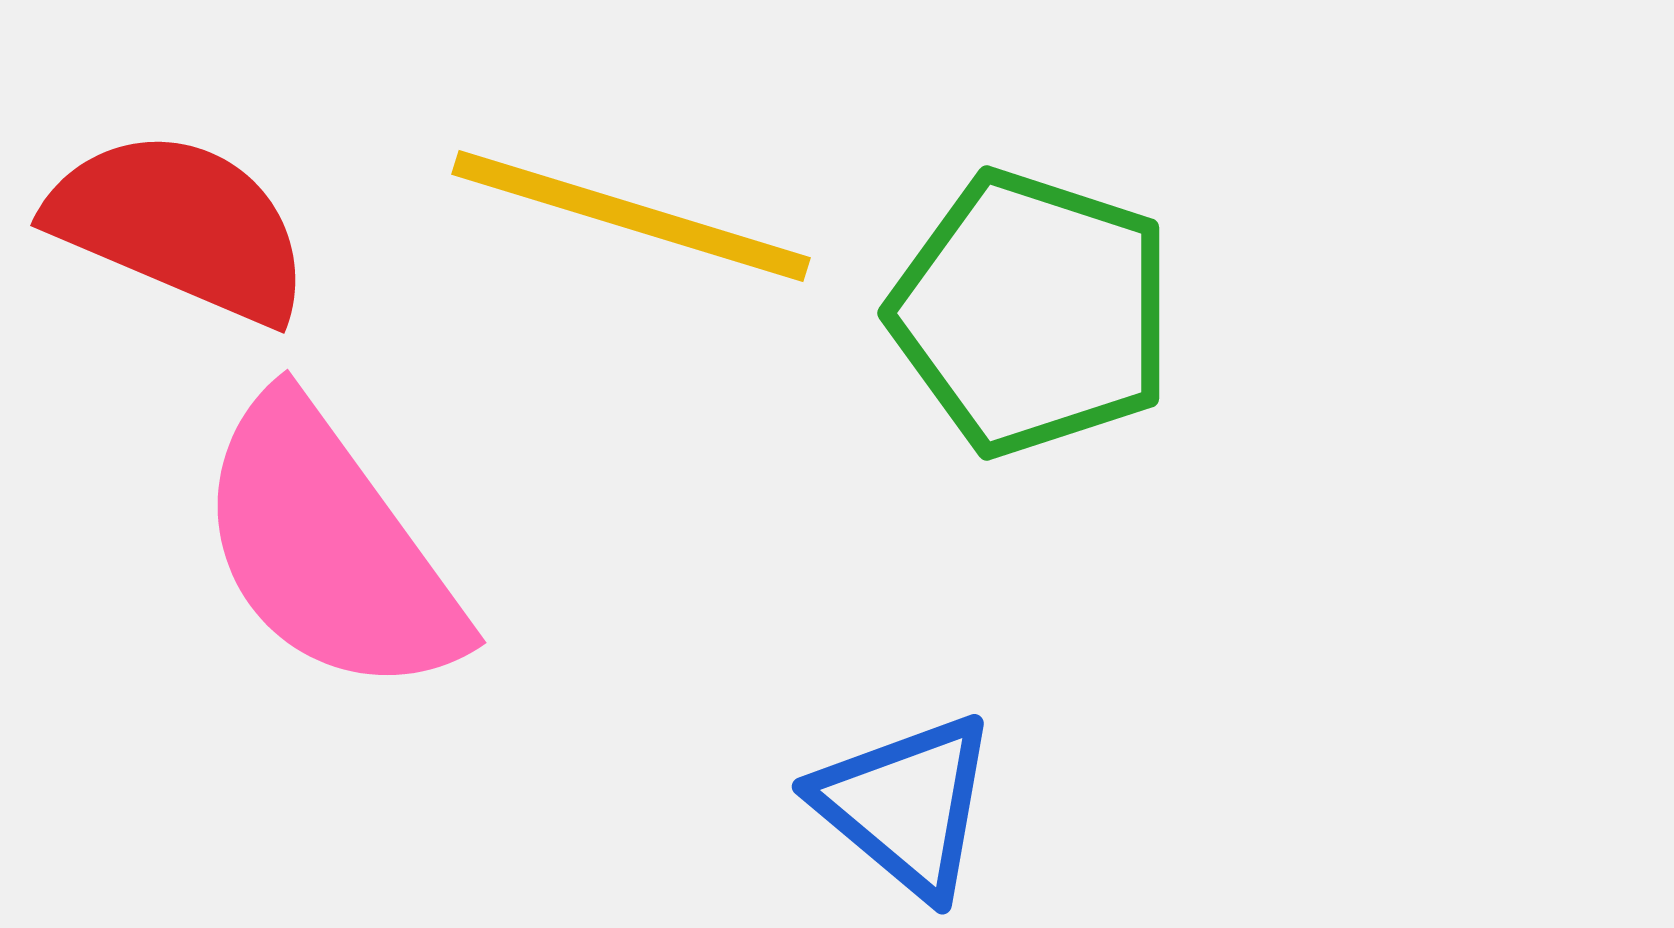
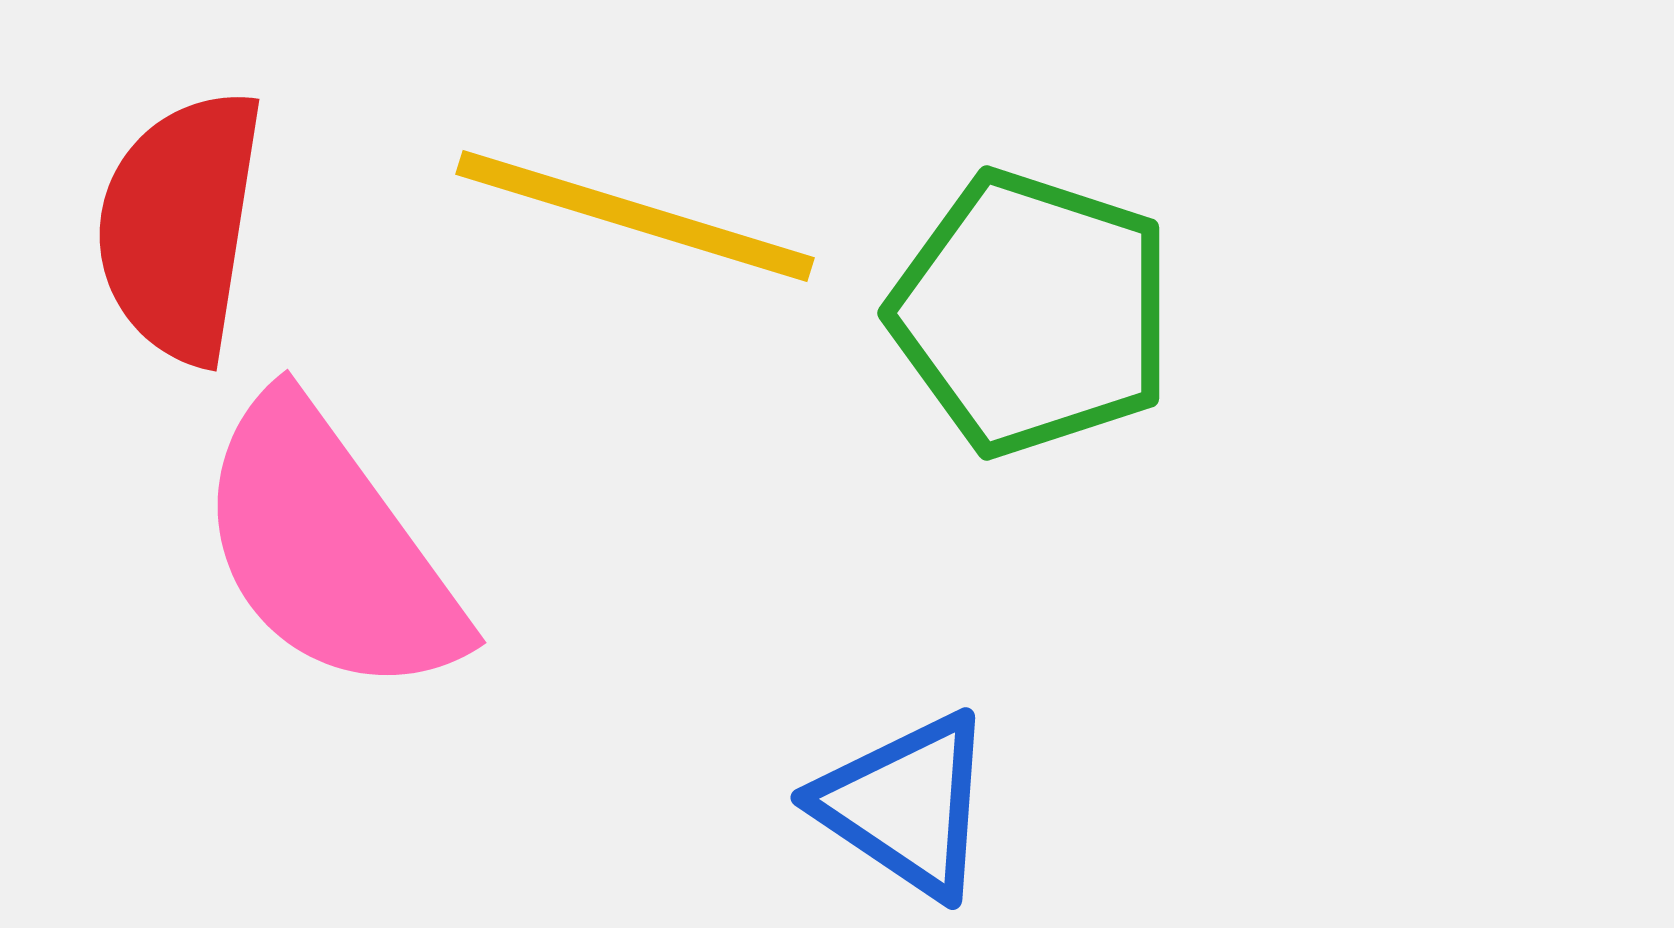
yellow line: moved 4 px right
red semicircle: rotated 104 degrees counterclockwise
blue triangle: rotated 6 degrees counterclockwise
